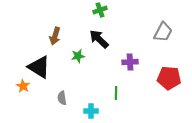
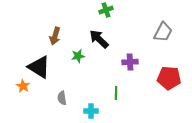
green cross: moved 6 px right
